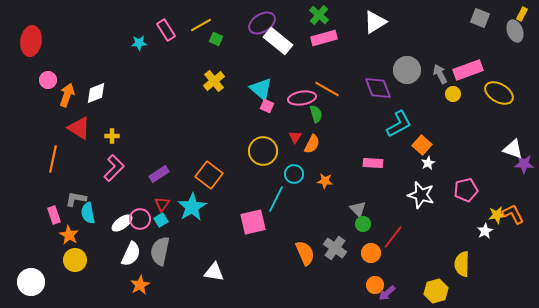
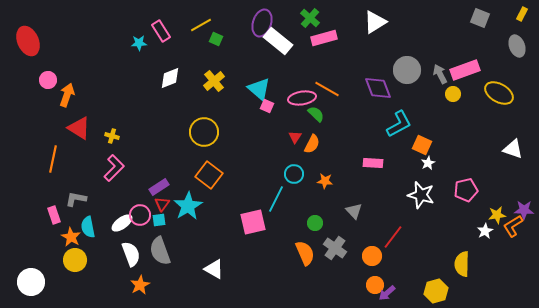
green cross at (319, 15): moved 9 px left, 3 px down
purple ellipse at (262, 23): rotated 40 degrees counterclockwise
pink rectangle at (166, 30): moved 5 px left, 1 px down
gray ellipse at (515, 31): moved 2 px right, 15 px down
red ellipse at (31, 41): moved 3 px left; rotated 32 degrees counterclockwise
pink rectangle at (468, 70): moved 3 px left
cyan triangle at (261, 89): moved 2 px left
white diamond at (96, 93): moved 74 px right, 15 px up
green semicircle at (316, 114): rotated 30 degrees counterclockwise
yellow cross at (112, 136): rotated 16 degrees clockwise
orange square at (422, 145): rotated 18 degrees counterclockwise
yellow circle at (263, 151): moved 59 px left, 19 px up
purple star at (524, 164): moved 46 px down
purple rectangle at (159, 174): moved 13 px down
cyan star at (192, 207): moved 4 px left, 1 px up
gray triangle at (358, 209): moved 4 px left, 2 px down
cyan semicircle at (88, 213): moved 14 px down
orange L-shape at (513, 214): moved 12 px down; rotated 95 degrees counterclockwise
pink circle at (140, 219): moved 4 px up
cyan square at (161, 220): moved 2 px left; rotated 24 degrees clockwise
green circle at (363, 224): moved 48 px left, 1 px up
orange star at (69, 235): moved 2 px right, 2 px down
gray semicircle at (160, 251): rotated 32 degrees counterclockwise
orange circle at (371, 253): moved 1 px right, 3 px down
white semicircle at (131, 254): rotated 45 degrees counterclockwise
white triangle at (214, 272): moved 3 px up; rotated 20 degrees clockwise
